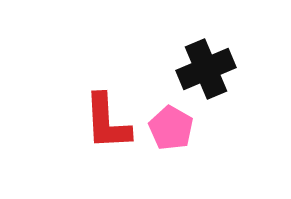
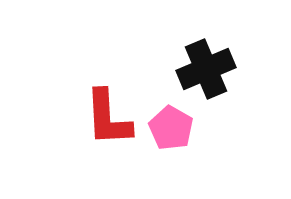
red L-shape: moved 1 px right, 4 px up
